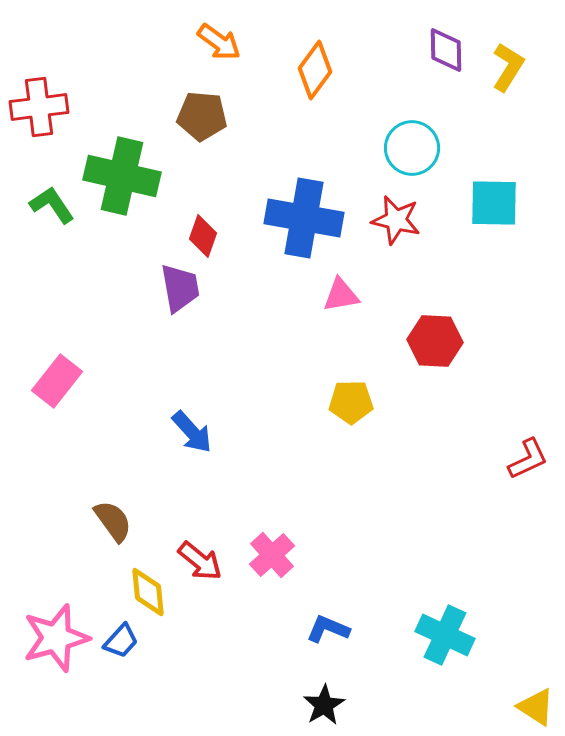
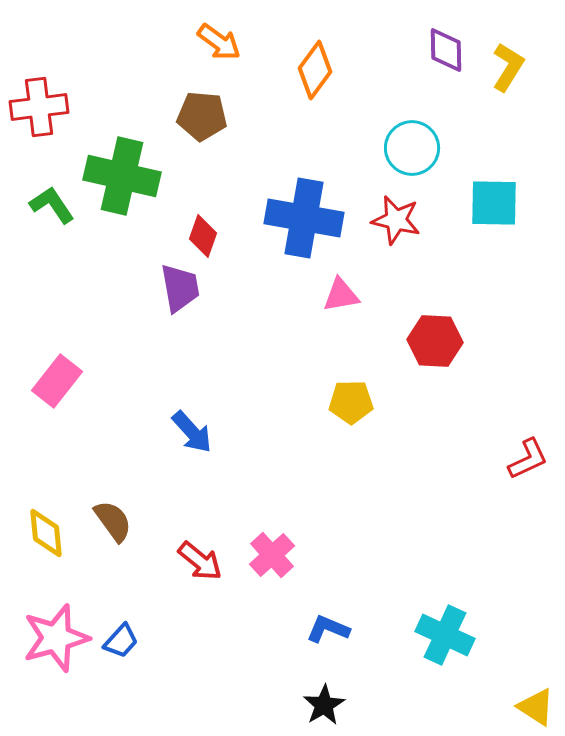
yellow diamond: moved 102 px left, 59 px up
